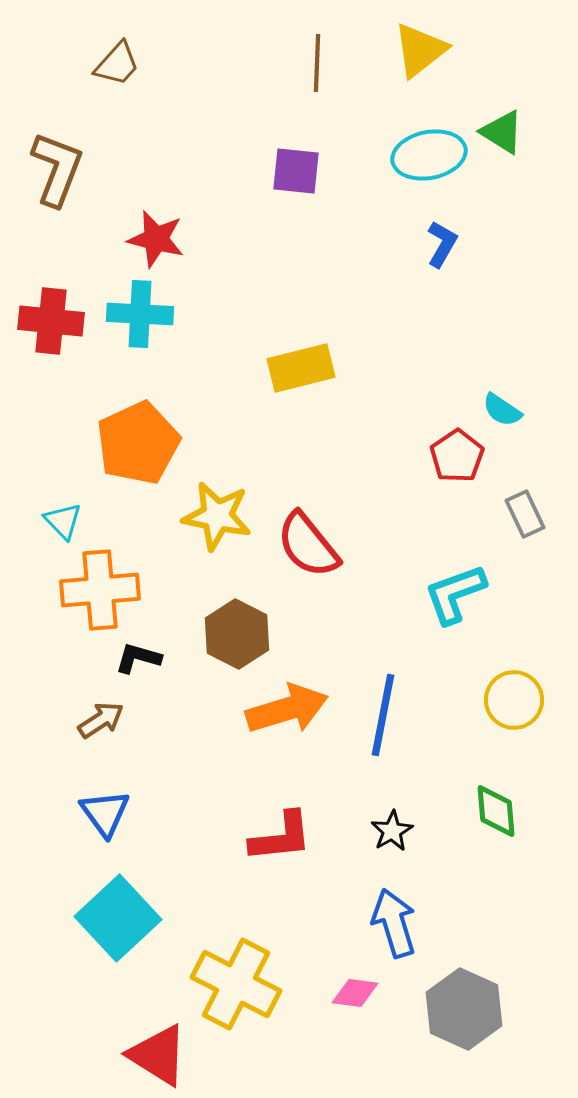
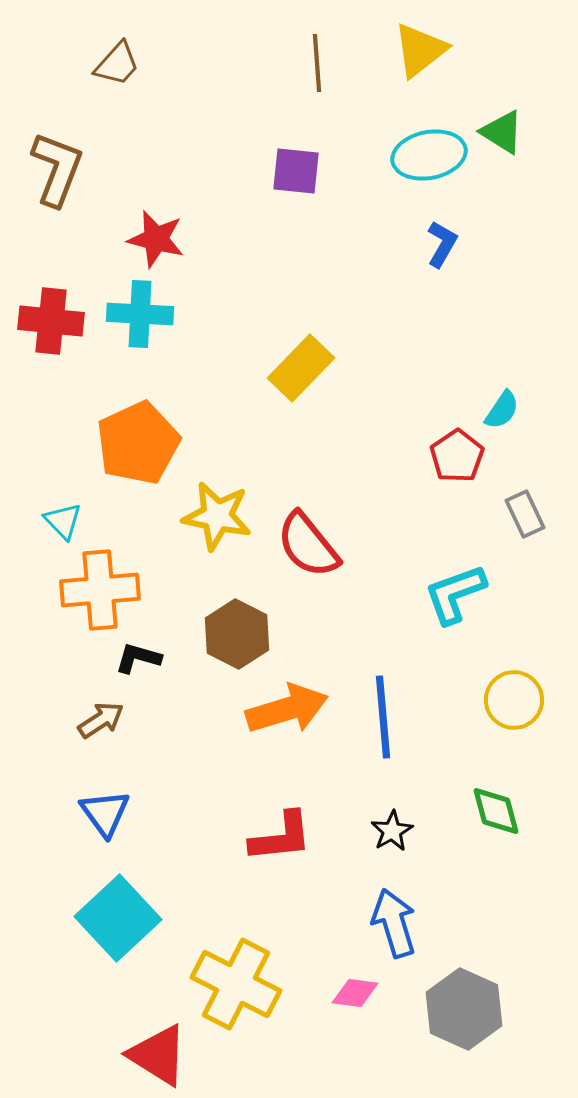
brown line: rotated 6 degrees counterclockwise
yellow rectangle: rotated 32 degrees counterclockwise
cyan semicircle: rotated 90 degrees counterclockwise
blue line: moved 2 px down; rotated 16 degrees counterclockwise
green diamond: rotated 10 degrees counterclockwise
